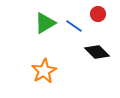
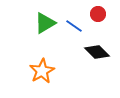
orange star: moved 2 px left
